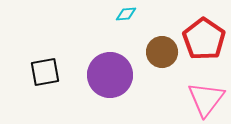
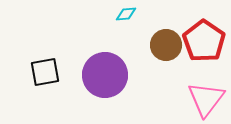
red pentagon: moved 2 px down
brown circle: moved 4 px right, 7 px up
purple circle: moved 5 px left
